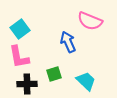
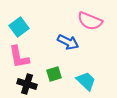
cyan square: moved 1 px left, 2 px up
blue arrow: rotated 140 degrees clockwise
black cross: rotated 18 degrees clockwise
